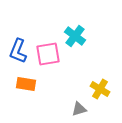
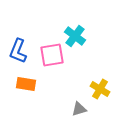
pink square: moved 4 px right, 1 px down
